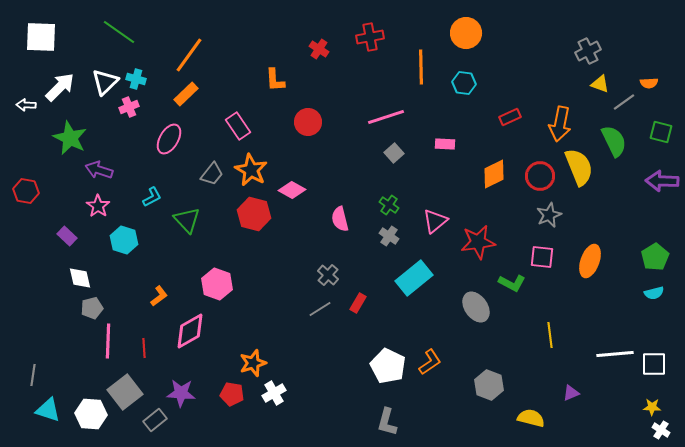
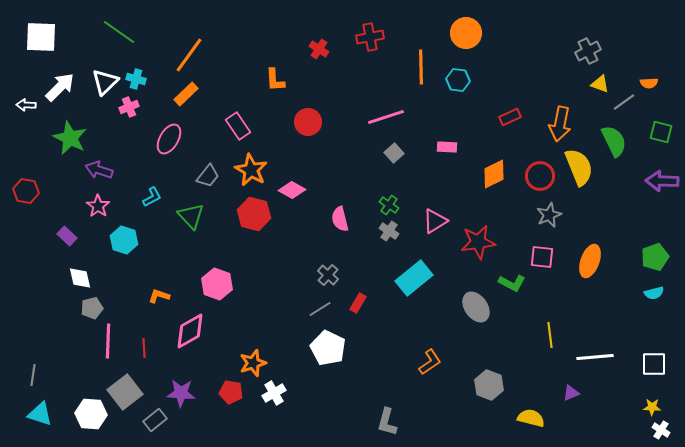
cyan hexagon at (464, 83): moved 6 px left, 3 px up
pink rectangle at (445, 144): moved 2 px right, 3 px down
gray trapezoid at (212, 174): moved 4 px left, 2 px down
green triangle at (187, 220): moved 4 px right, 4 px up
pink triangle at (435, 221): rotated 8 degrees clockwise
gray cross at (389, 236): moved 5 px up
green pentagon at (655, 257): rotated 12 degrees clockwise
orange L-shape at (159, 296): rotated 125 degrees counterclockwise
white line at (615, 354): moved 20 px left, 3 px down
white pentagon at (388, 366): moved 60 px left, 18 px up
red pentagon at (232, 394): moved 1 px left, 2 px up
cyan triangle at (48, 410): moved 8 px left, 4 px down
